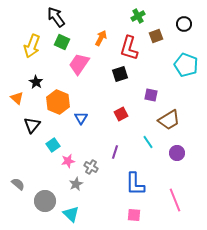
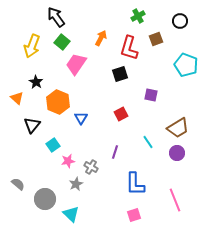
black circle: moved 4 px left, 3 px up
brown square: moved 3 px down
green square: rotated 14 degrees clockwise
pink trapezoid: moved 3 px left
brown trapezoid: moved 9 px right, 8 px down
gray circle: moved 2 px up
pink square: rotated 24 degrees counterclockwise
